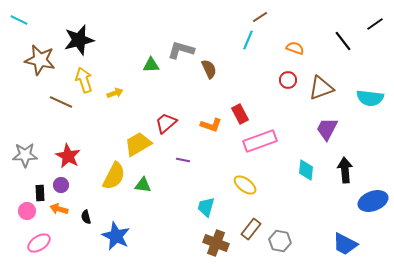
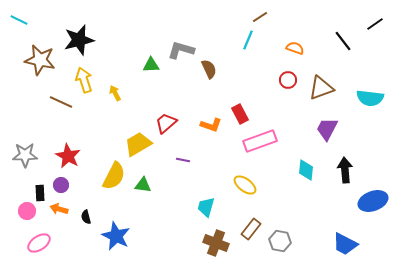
yellow arrow at (115, 93): rotated 98 degrees counterclockwise
